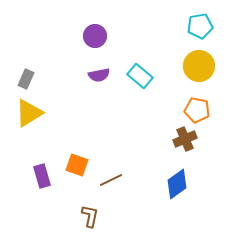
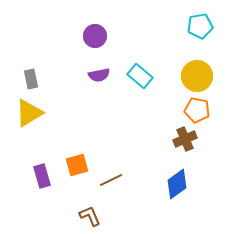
yellow circle: moved 2 px left, 10 px down
gray rectangle: moved 5 px right; rotated 36 degrees counterclockwise
orange square: rotated 35 degrees counterclockwise
brown L-shape: rotated 35 degrees counterclockwise
